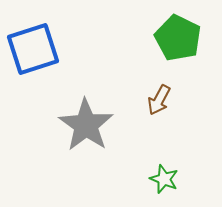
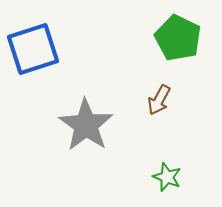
green star: moved 3 px right, 2 px up
